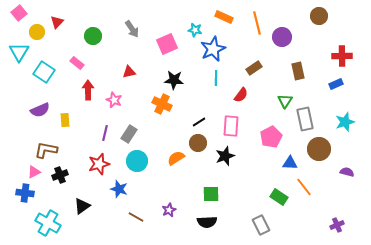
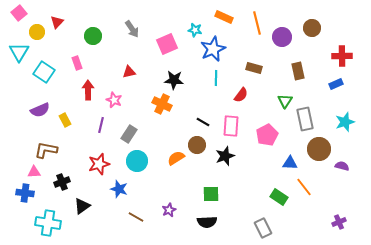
brown circle at (319, 16): moved 7 px left, 12 px down
pink rectangle at (77, 63): rotated 32 degrees clockwise
brown rectangle at (254, 68): rotated 49 degrees clockwise
yellow rectangle at (65, 120): rotated 24 degrees counterclockwise
black line at (199, 122): moved 4 px right; rotated 64 degrees clockwise
purple line at (105, 133): moved 4 px left, 8 px up
pink pentagon at (271, 137): moved 4 px left, 2 px up
brown circle at (198, 143): moved 1 px left, 2 px down
pink triangle at (34, 172): rotated 24 degrees clockwise
purple semicircle at (347, 172): moved 5 px left, 6 px up
black cross at (60, 175): moved 2 px right, 7 px down
cyan cross at (48, 223): rotated 20 degrees counterclockwise
gray rectangle at (261, 225): moved 2 px right, 3 px down
purple cross at (337, 225): moved 2 px right, 3 px up
